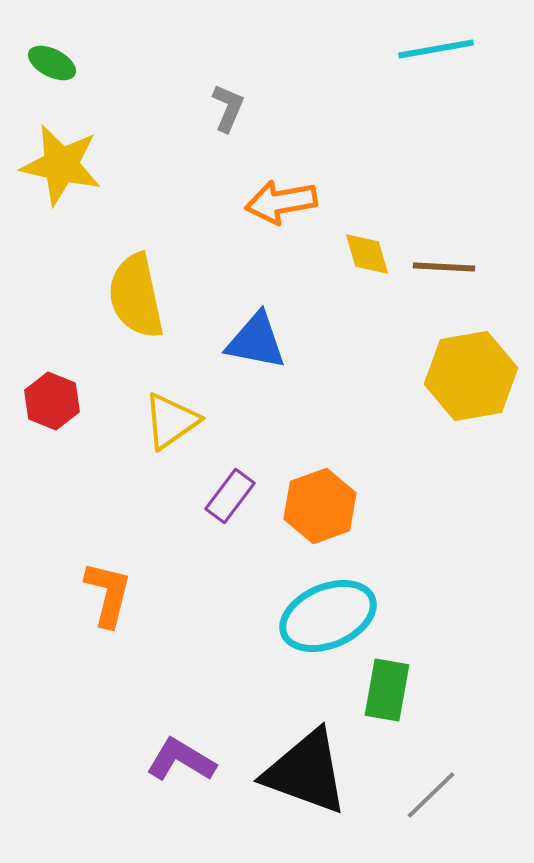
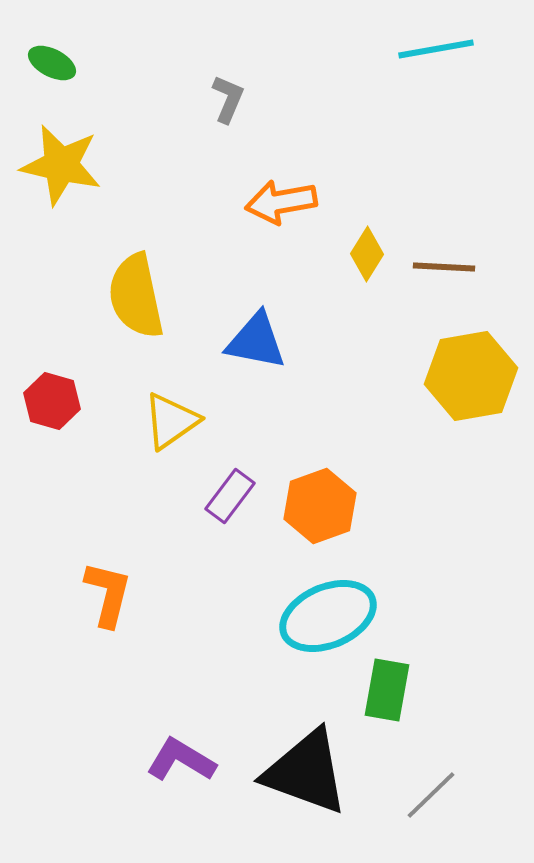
gray L-shape: moved 9 px up
yellow diamond: rotated 48 degrees clockwise
red hexagon: rotated 6 degrees counterclockwise
